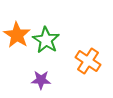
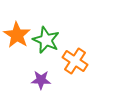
green star: rotated 8 degrees counterclockwise
orange cross: moved 13 px left
